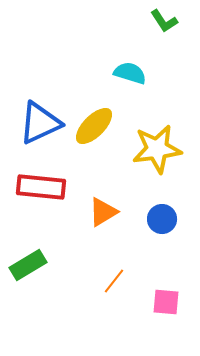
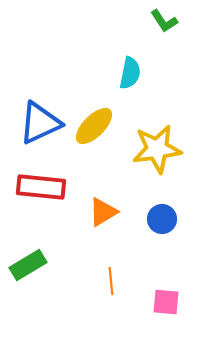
cyan semicircle: rotated 84 degrees clockwise
orange line: moved 3 px left; rotated 44 degrees counterclockwise
